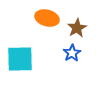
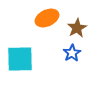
orange ellipse: rotated 40 degrees counterclockwise
